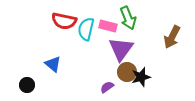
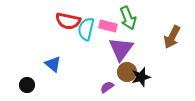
red semicircle: moved 4 px right
